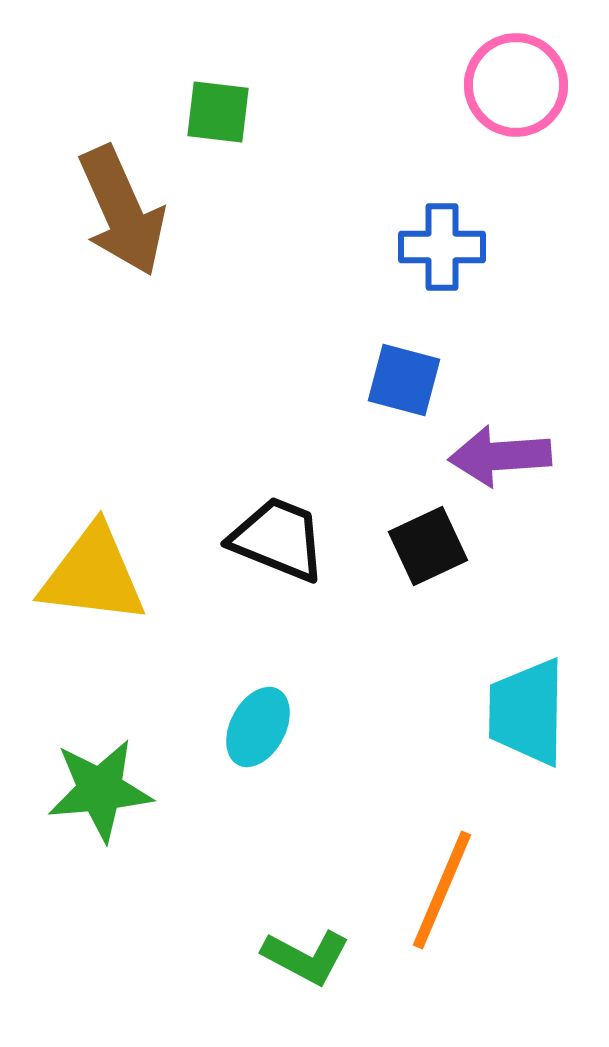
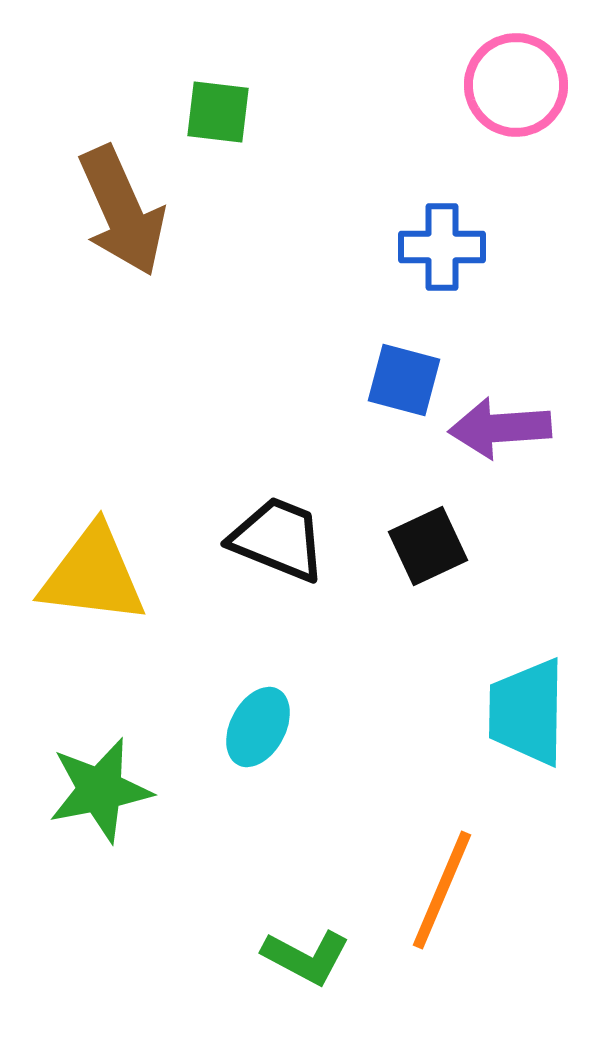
purple arrow: moved 28 px up
green star: rotated 6 degrees counterclockwise
